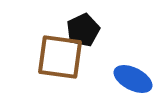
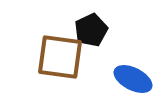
black pentagon: moved 8 px right
